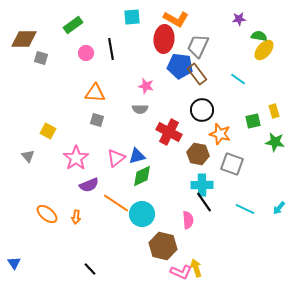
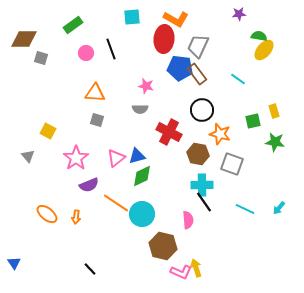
purple star at (239, 19): moved 5 px up
black line at (111, 49): rotated 10 degrees counterclockwise
blue pentagon at (180, 66): moved 2 px down
